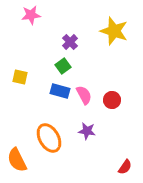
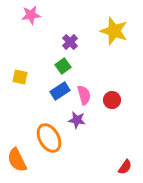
blue rectangle: rotated 48 degrees counterclockwise
pink semicircle: rotated 12 degrees clockwise
purple star: moved 10 px left, 11 px up
